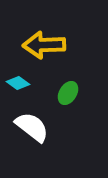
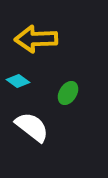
yellow arrow: moved 8 px left, 6 px up
cyan diamond: moved 2 px up
